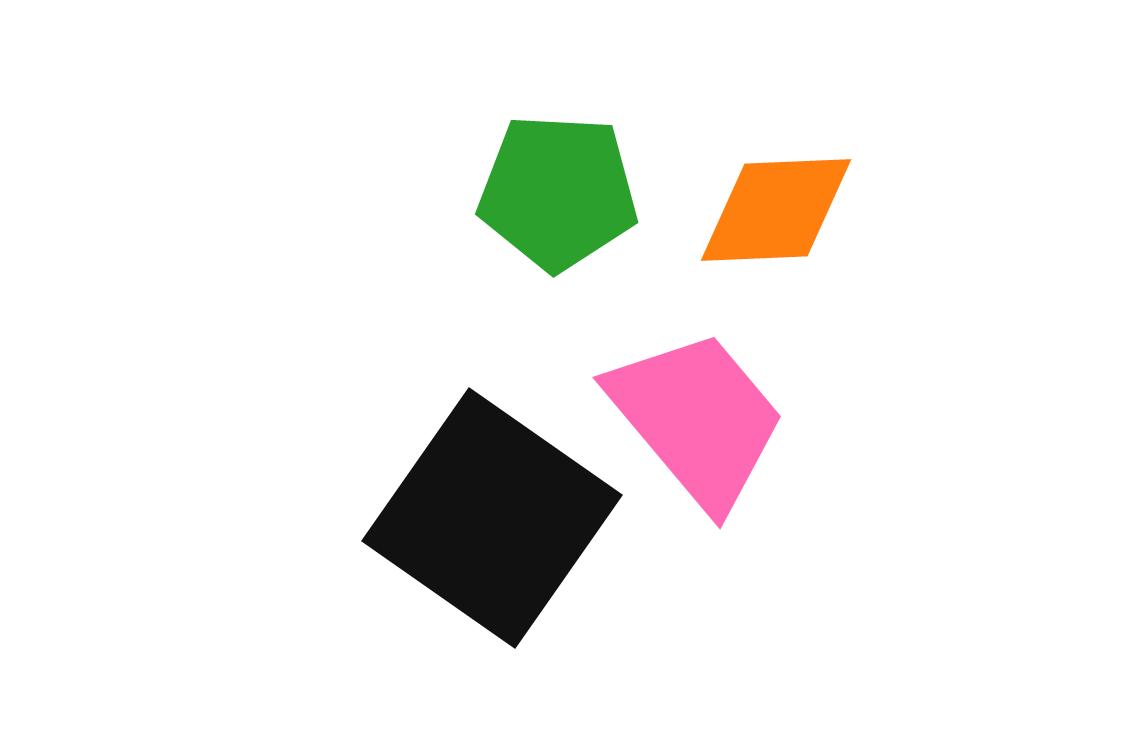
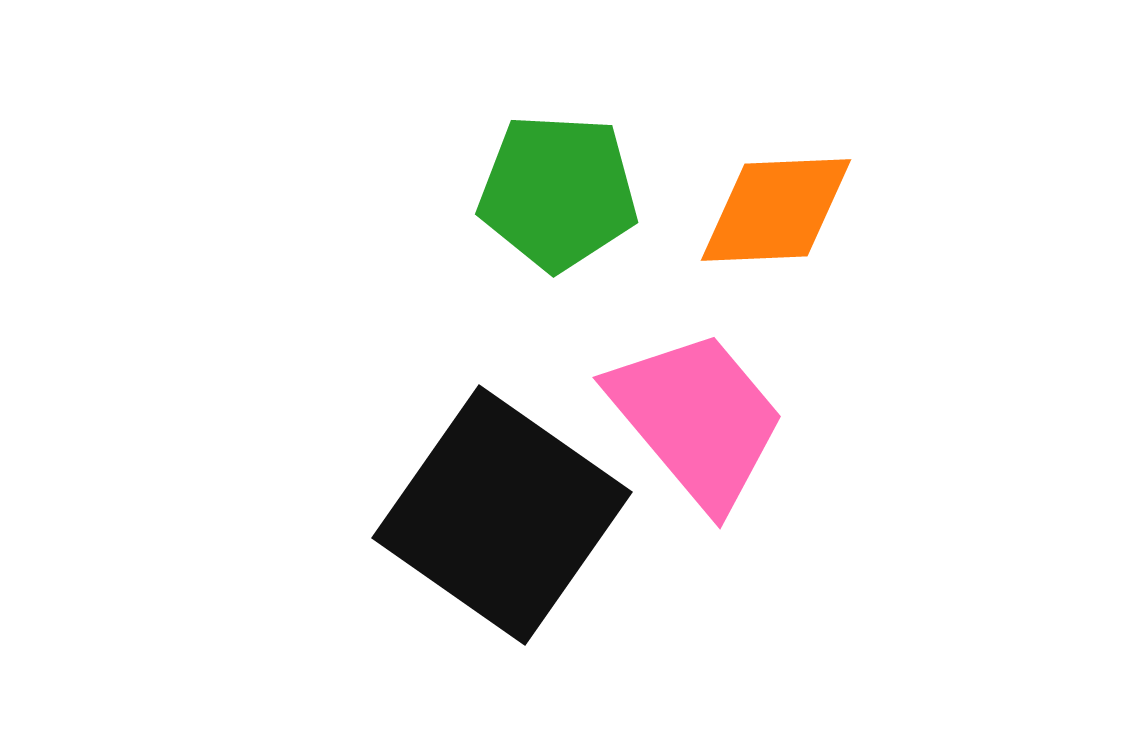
black square: moved 10 px right, 3 px up
